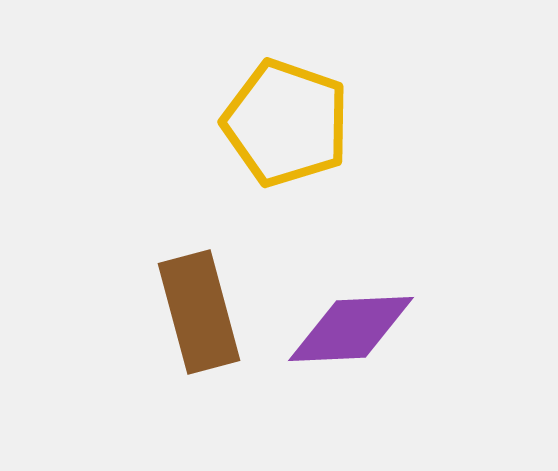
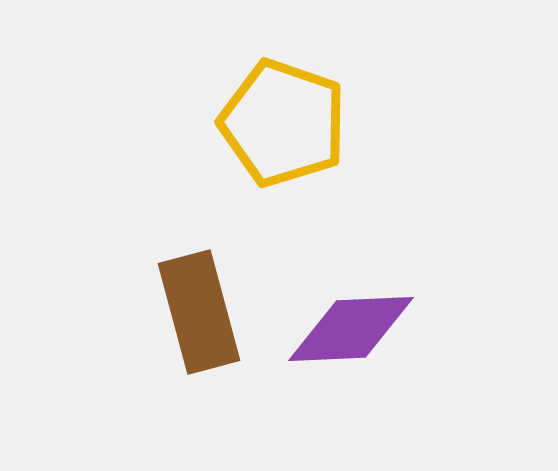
yellow pentagon: moved 3 px left
